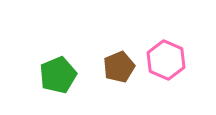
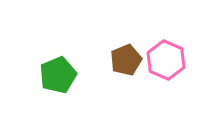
brown pentagon: moved 7 px right, 7 px up
